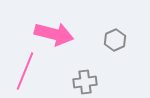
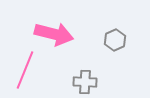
pink line: moved 1 px up
gray cross: rotated 10 degrees clockwise
